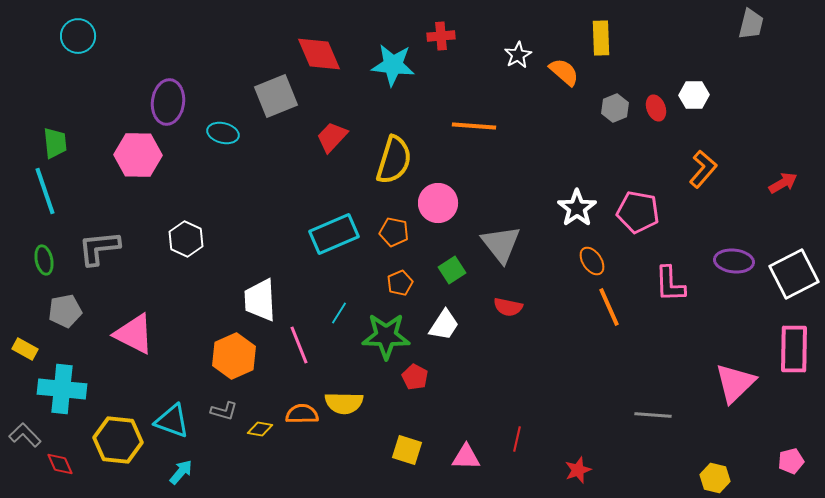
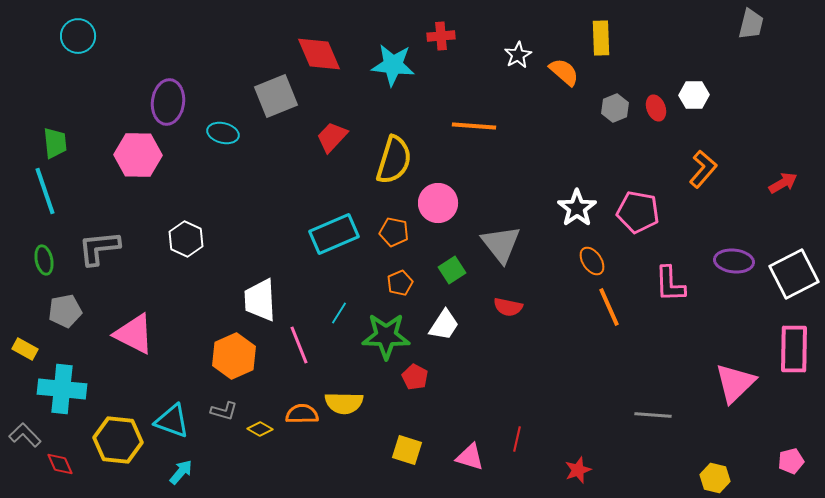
yellow diamond at (260, 429): rotated 20 degrees clockwise
pink triangle at (466, 457): moved 4 px right; rotated 16 degrees clockwise
